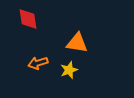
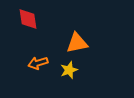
orange triangle: rotated 20 degrees counterclockwise
